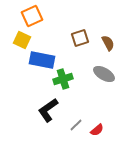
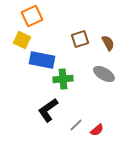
brown square: moved 1 px down
green cross: rotated 12 degrees clockwise
